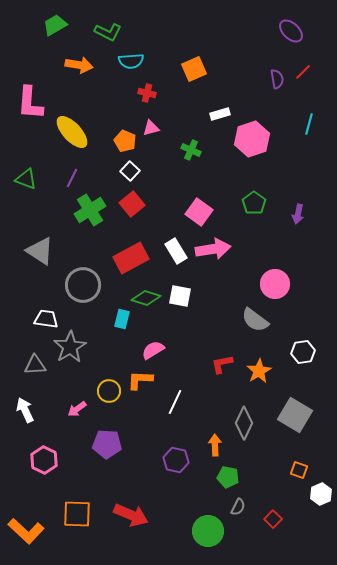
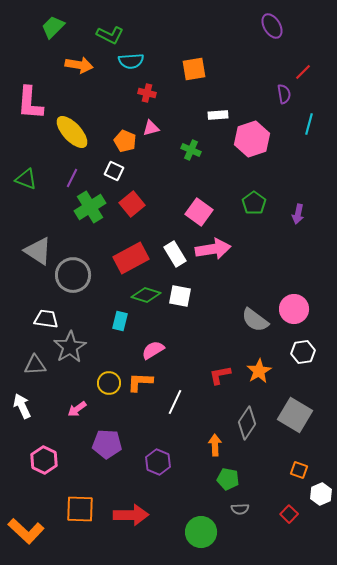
green trapezoid at (55, 25): moved 2 px left, 2 px down; rotated 15 degrees counterclockwise
purple ellipse at (291, 31): moved 19 px left, 5 px up; rotated 15 degrees clockwise
green L-shape at (108, 32): moved 2 px right, 3 px down
orange square at (194, 69): rotated 15 degrees clockwise
purple semicircle at (277, 79): moved 7 px right, 15 px down
white rectangle at (220, 114): moved 2 px left, 1 px down; rotated 12 degrees clockwise
white square at (130, 171): moved 16 px left; rotated 18 degrees counterclockwise
green cross at (90, 210): moved 3 px up
gray triangle at (40, 251): moved 2 px left
white rectangle at (176, 251): moved 1 px left, 3 px down
pink circle at (275, 284): moved 19 px right, 25 px down
gray circle at (83, 285): moved 10 px left, 10 px up
green diamond at (146, 298): moved 3 px up
cyan rectangle at (122, 319): moved 2 px left, 2 px down
red L-shape at (222, 364): moved 2 px left, 11 px down
orange L-shape at (140, 380): moved 2 px down
yellow circle at (109, 391): moved 8 px up
white arrow at (25, 410): moved 3 px left, 4 px up
gray diamond at (244, 423): moved 3 px right; rotated 8 degrees clockwise
purple hexagon at (176, 460): moved 18 px left, 2 px down; rotated 10 degrees clockwise
green pentagon at (228, 477): moved 2 px down
gray semicircle at (238, 507): moved 2 px right, 2 px down; rotated 60 degrees clockwise
orange square at (77, 514): moved 3 px right, 5 px up
red arrow at (131, 515): rotated 24 degrees counterclockwise
red square at (273, 519): moved 16 px right, 5 px up
green circle at (208, 531): moved 7 px left, 1 px down
